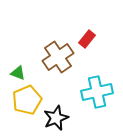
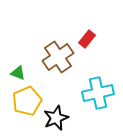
cyan cross: moved 1 px right, 1 px down
yellow pentagon: moved 1 px down
